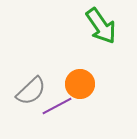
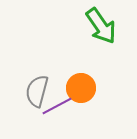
orange circle: moved 1 px right, 4 px down
gray semicircle: moved 6 px right; rotated 148 degrees clockwise
